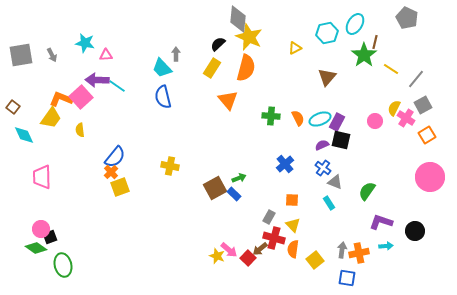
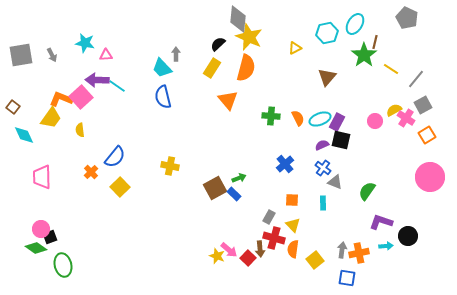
yellow semicircle at (394, 108): moved 2 px down; rotated 35 degrees clockwise
orange cross at (111, 172): moved 20 px left
yellow square at (120, 187): rotated 24 degrees counterclockwise
cyan rectangle at (329, 203): moved 6 px left; rotated 32 degrees clockwise
black circle at (415, 231): moved 7 px left, 5 px down
brown arrow at (260, 249): rotated 56 degrees counterclockwise
